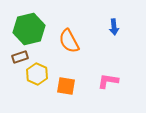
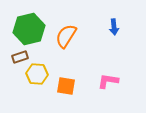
orange semicircle: moved 3 px left, 5 px up; rotated 60 degrees clockwise
yellow hexagon: rotated 20 degrees counterclockwise
